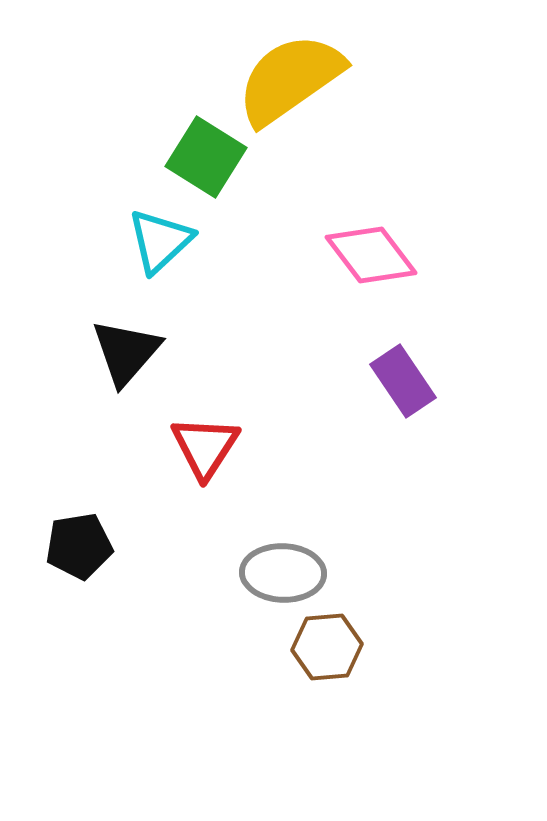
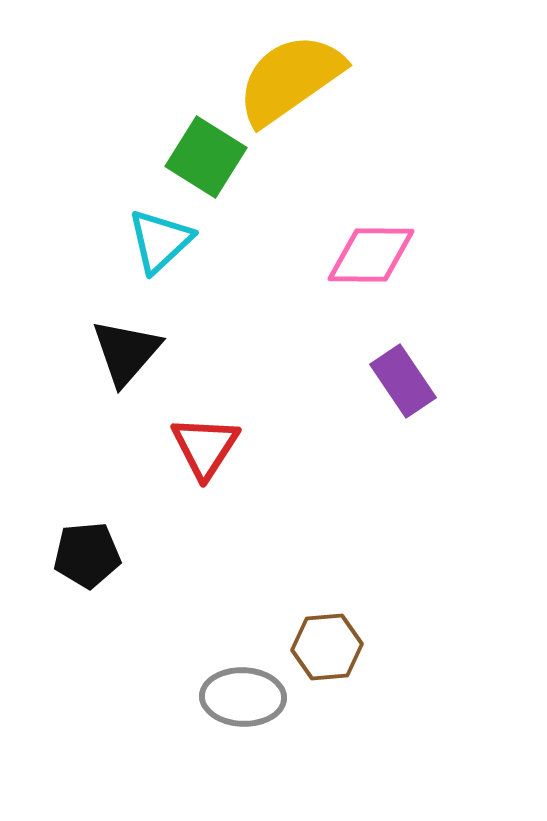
pink diamond: rotated 52 degrees counterclockwise
black pentagon: moved 8 px right, 9 px down; rotated 4 degrees clockwise
gray ellipse: moved 40 px left, 124 px down
